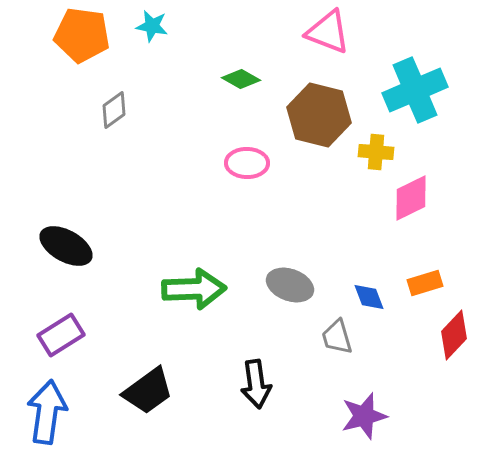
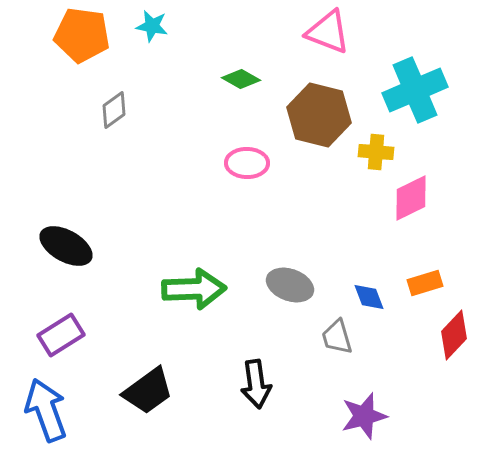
blue arrow: moved 1 px left, 2 px up; rotated 28 degrees counterclockwise
